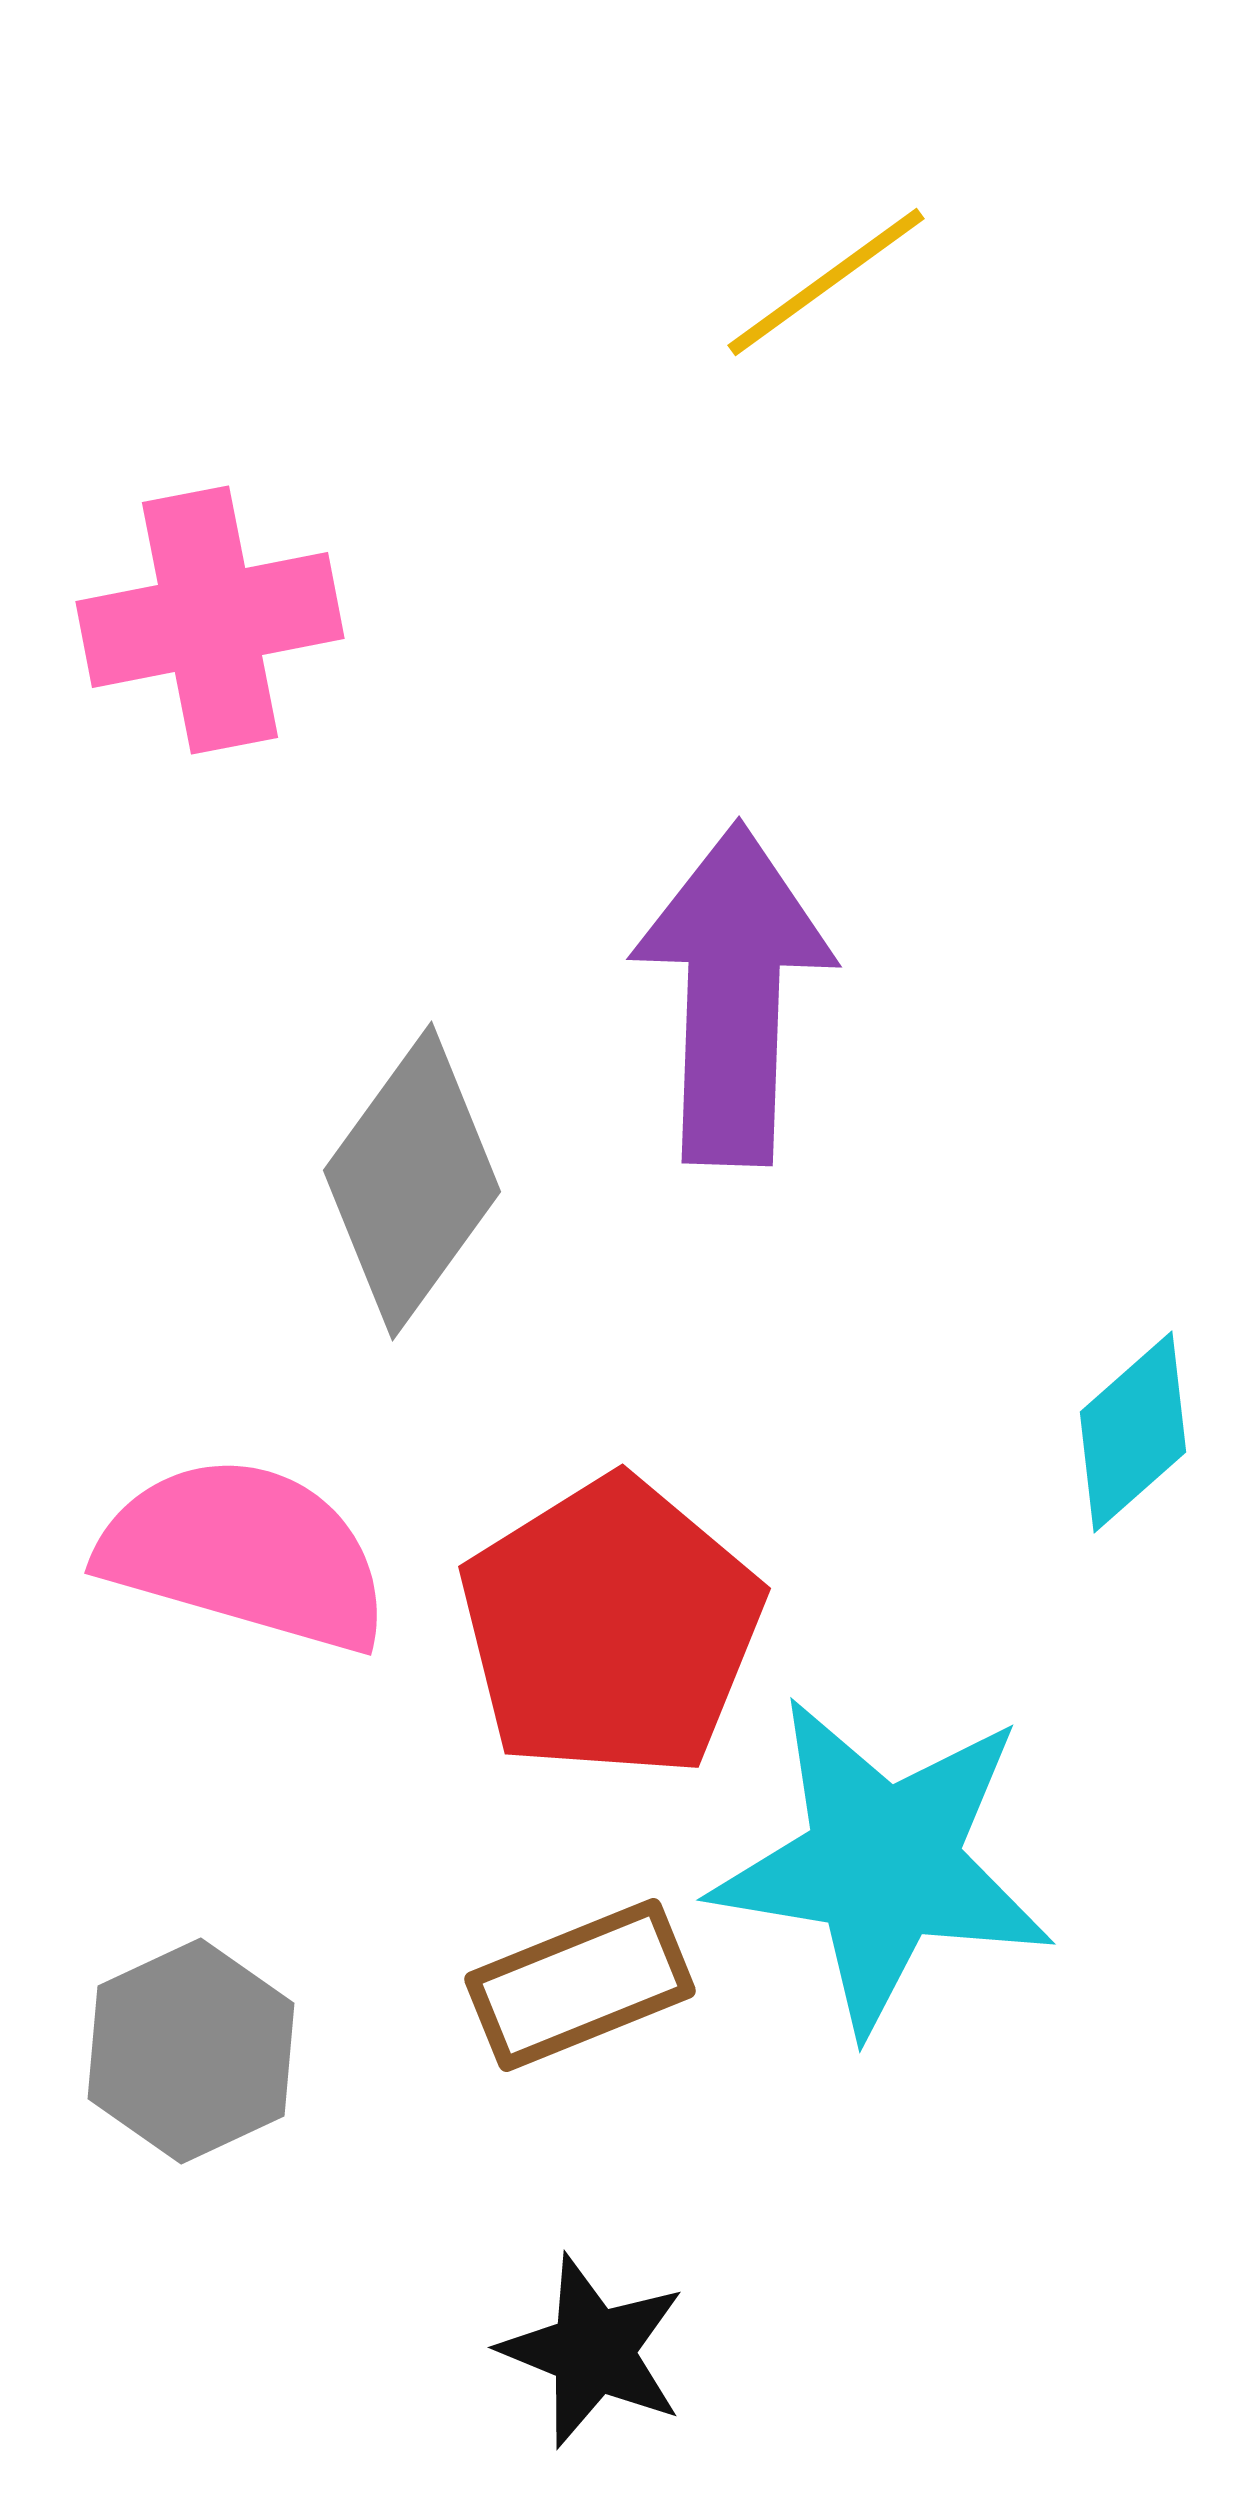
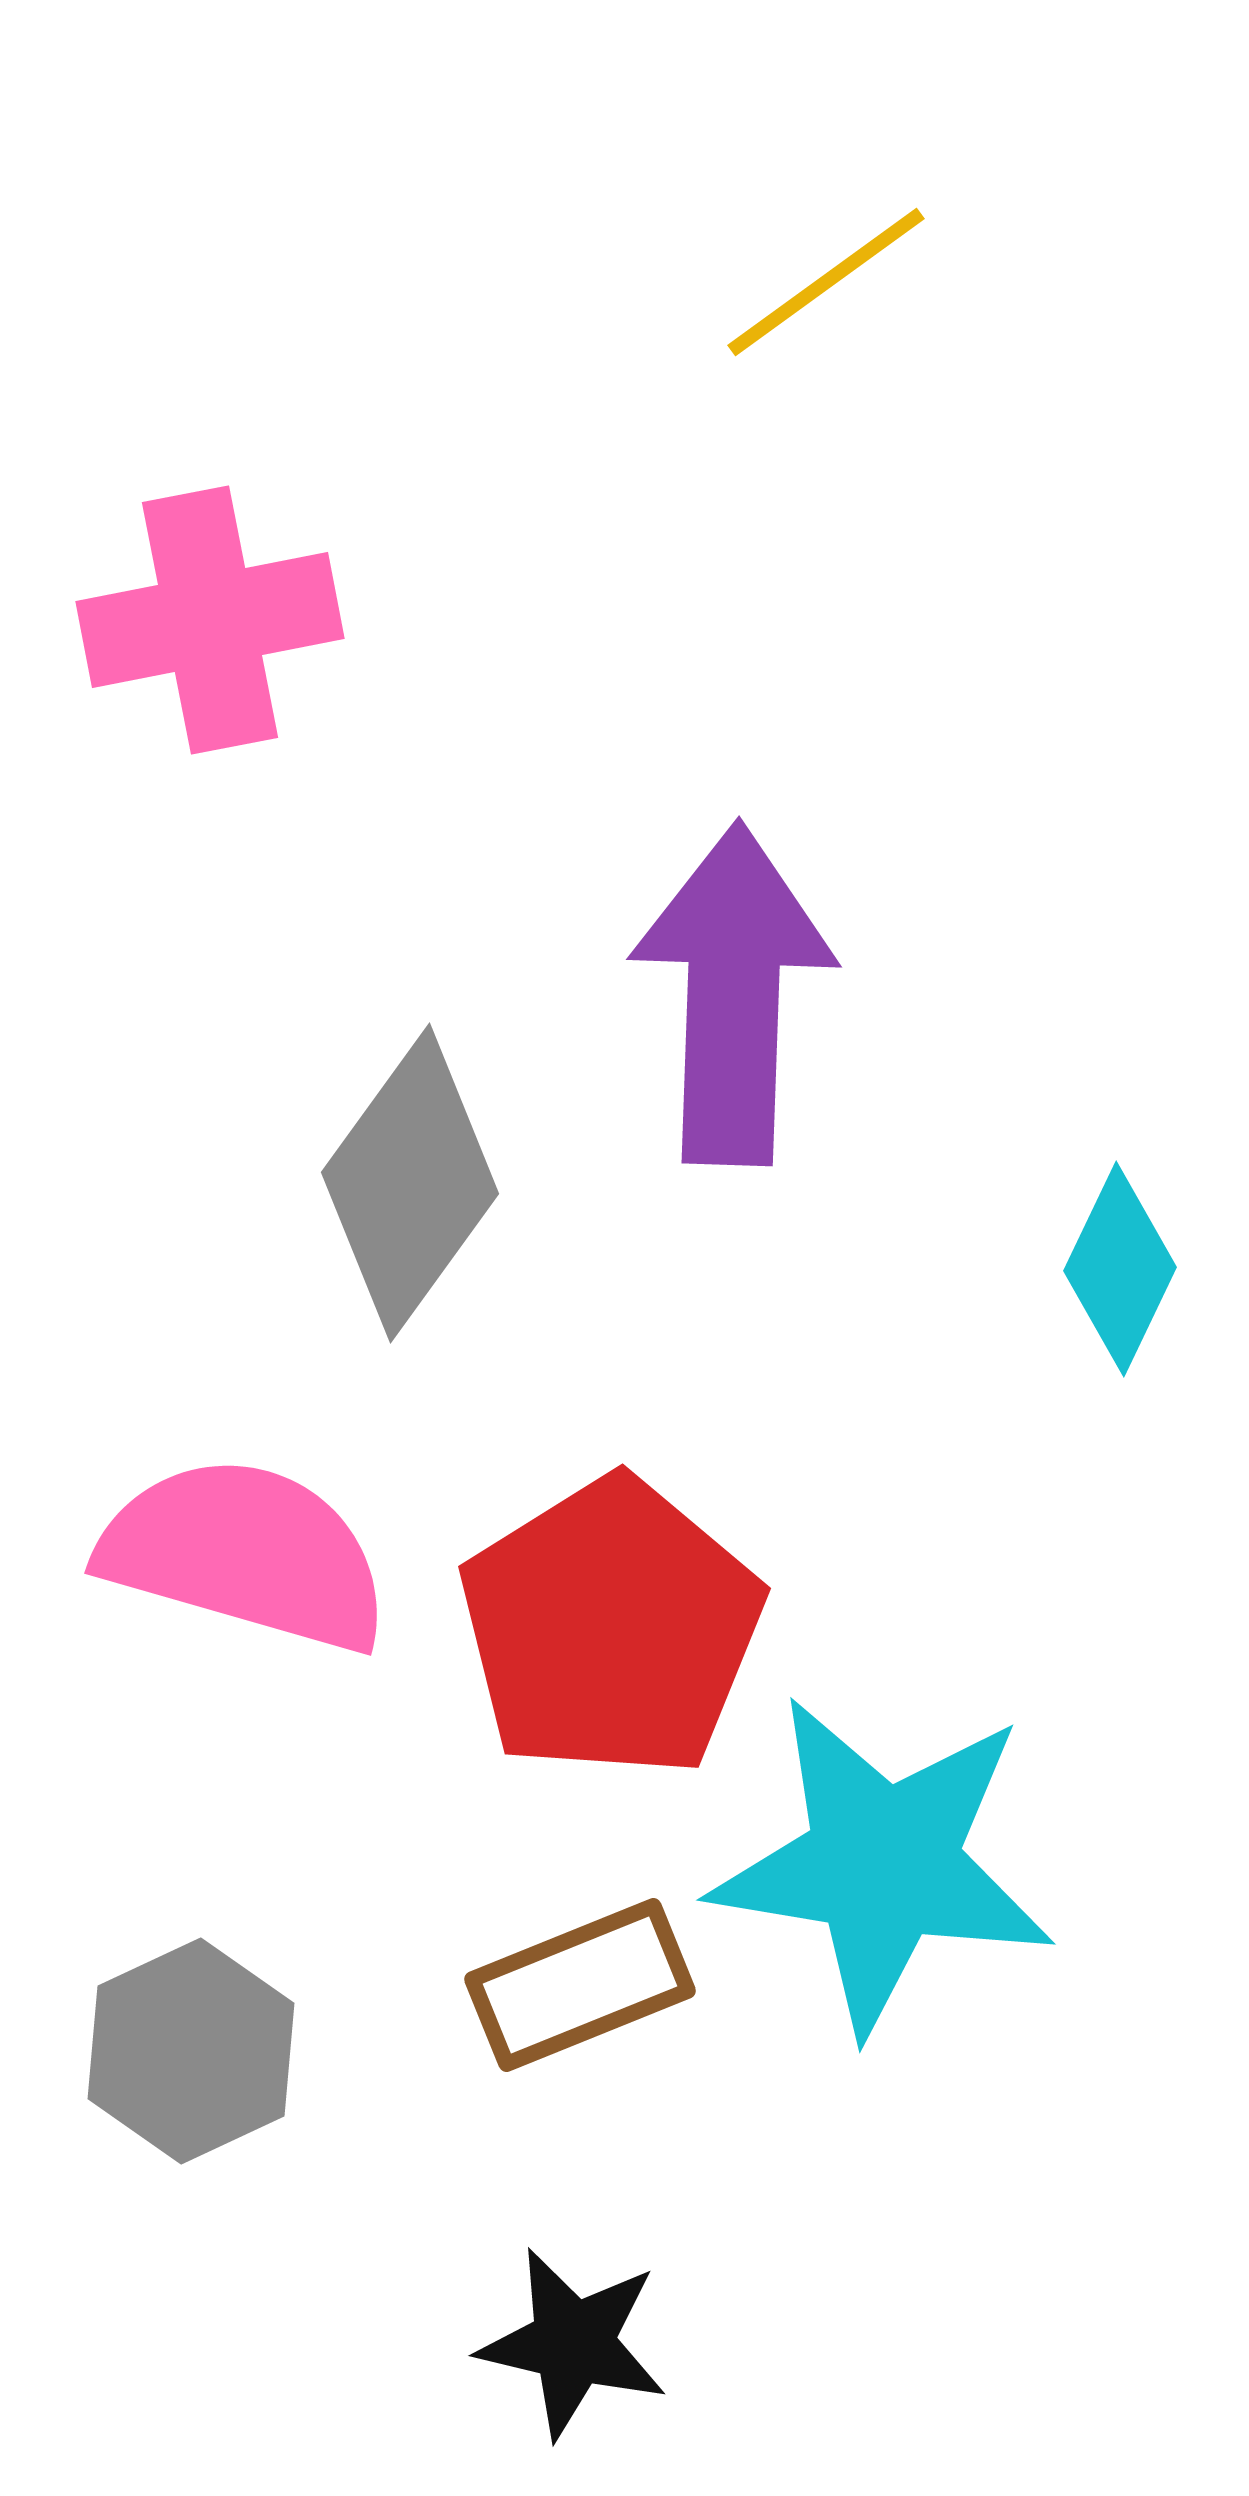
gray diamond: moved 2 px left, 2 px down
cyan diamond: moved 13 px left, 163 px up; rotated 23 degrees counterclockwise
black star: moved 20 px left, 8 px up; rotated 9 degrees counterclockwise
